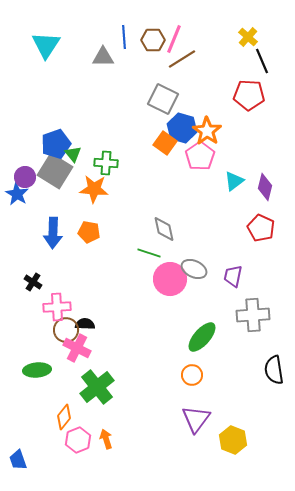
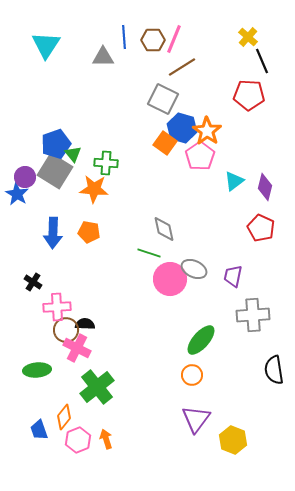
brown line at (182, 59): moved 8 px down
green ellipse at (202, 337): moved 1 px left, 3 px down
blue trapezoid at (18, 460): moved 21 px right, 30 px up
